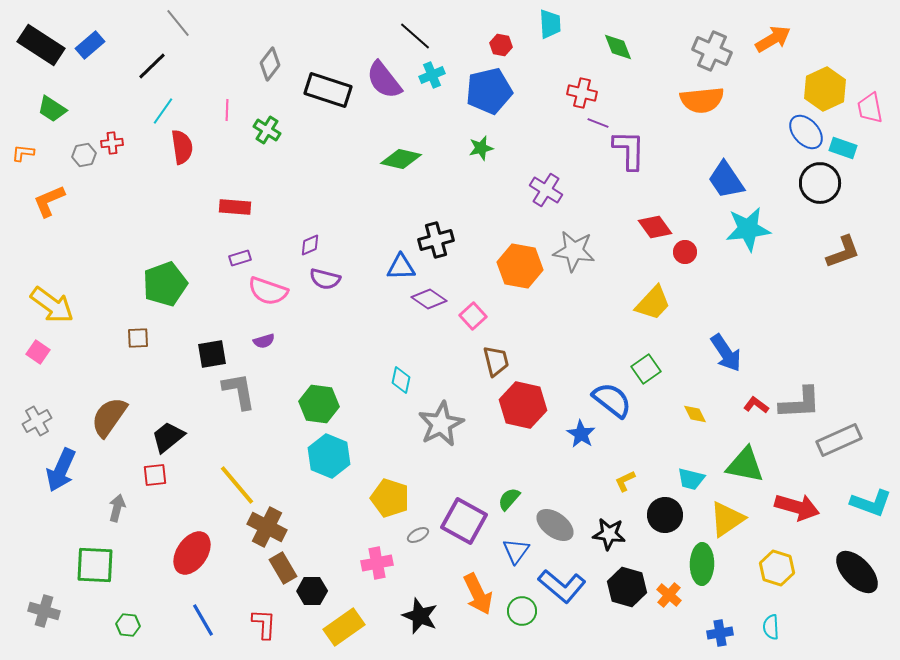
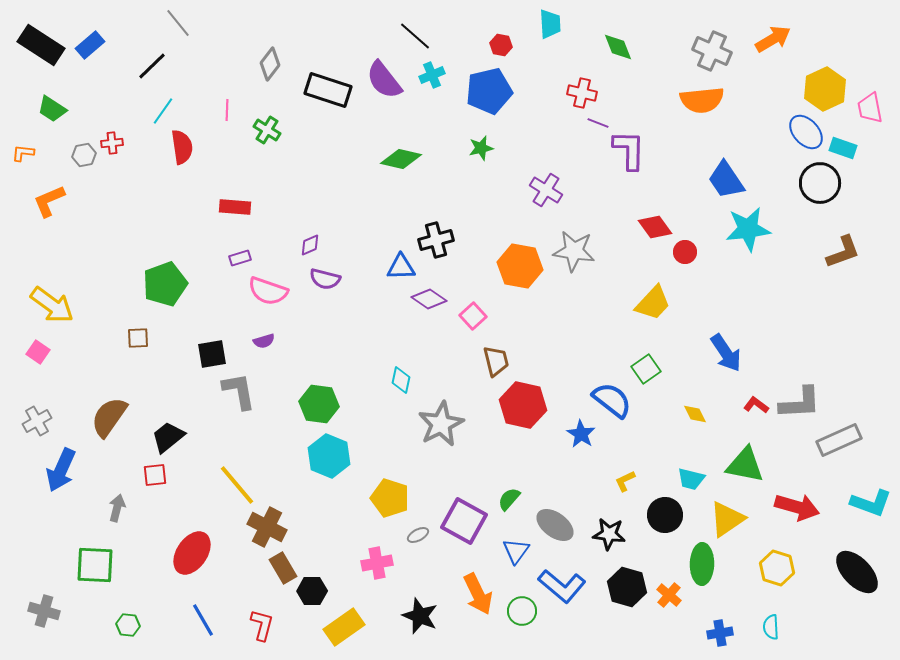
red L-shape at (264, 624): moved 2 px left, 1 px down; rotated 12 degrees clockwise
